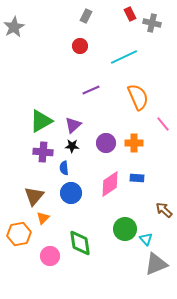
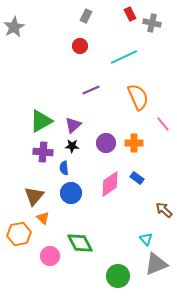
blue rectangle: rotated 32 degrees clockwise
orange triangle: rotated 32 degrees counterclockwise
green circle: moved 7 px left, 47 px down
green diamond: rotated 20 degrees counterclockwise
